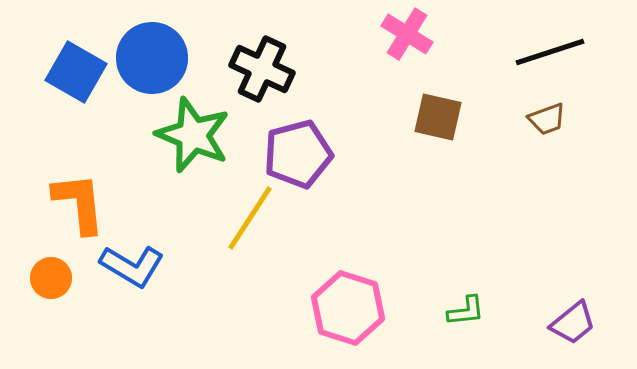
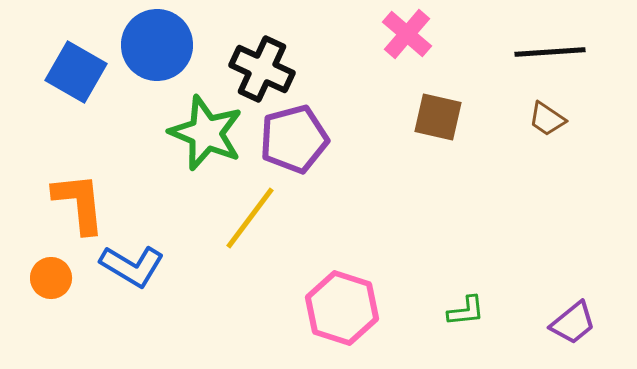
pink cross: rotated 9 degrees clockwise
black line: rotated 14 degrees clockwise
blue circle: moved 5 px right, 13 px up
brown trapezoid: rotated 54 degrees clockwise
green star: moved 13 px right, 2 px up
purple pentagon: moved 4 px left, 15 px up
yellow line: rotated 4 degrees clockwise
pink hexagon: moved 6 px left
